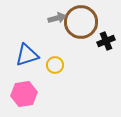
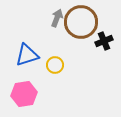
gray arrow: rotated 54 degrees counterclockwise
black cross: moved 2 px left
